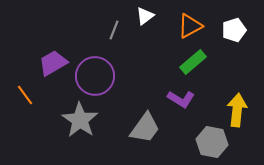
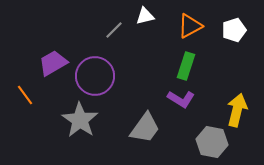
white triangle: rotated 24 degrees clockwise
gray line: rotated 24 degrees clockwise
green rectangle: moved 7 px left, 4 px down; rotated 32 degrees counterclockwise
yellow arrow: rotated 8 degrees clockwise
